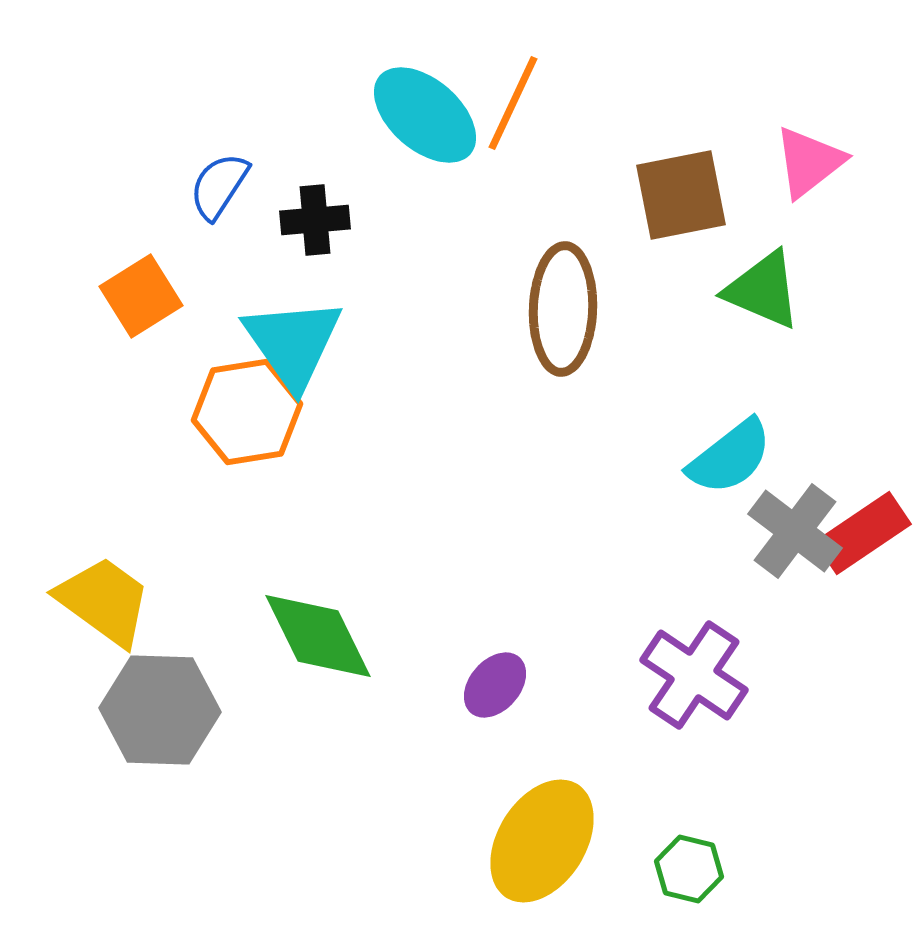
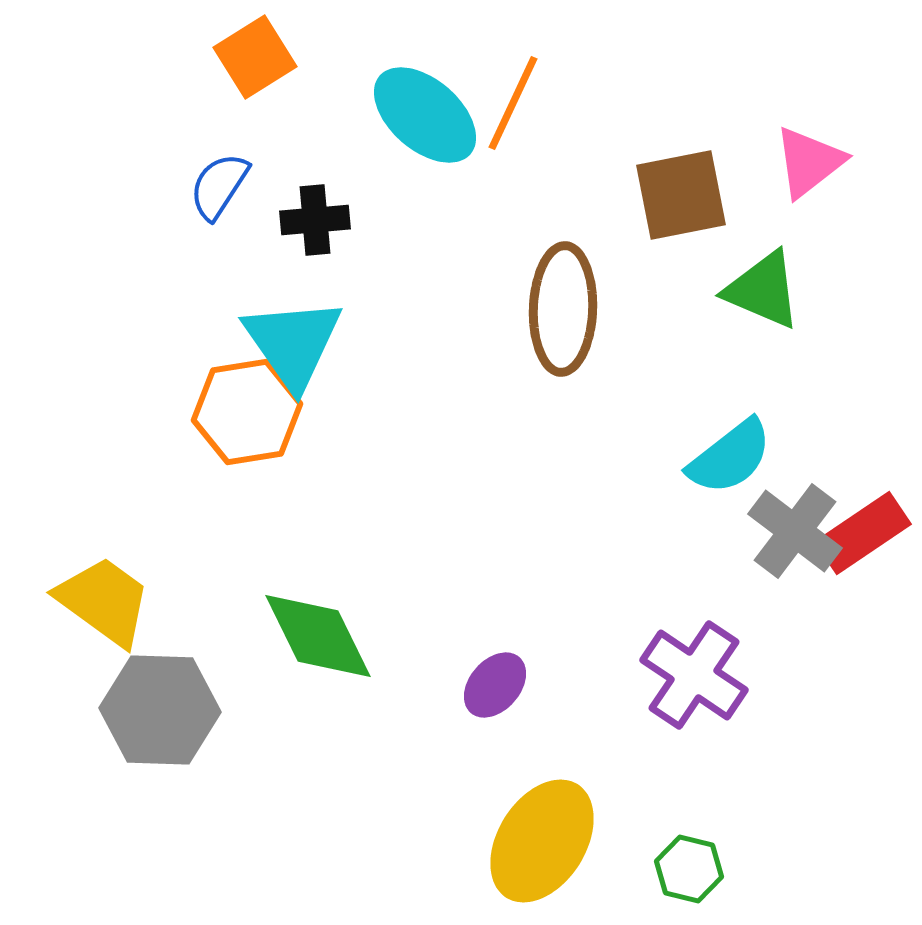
orange square: moved 114 px right, 239 px up
